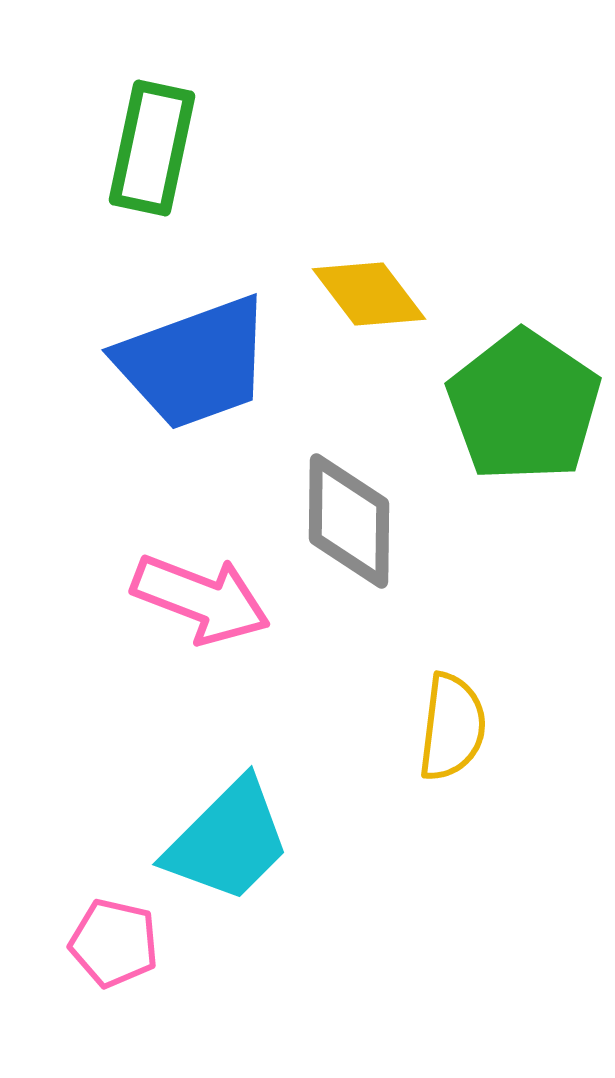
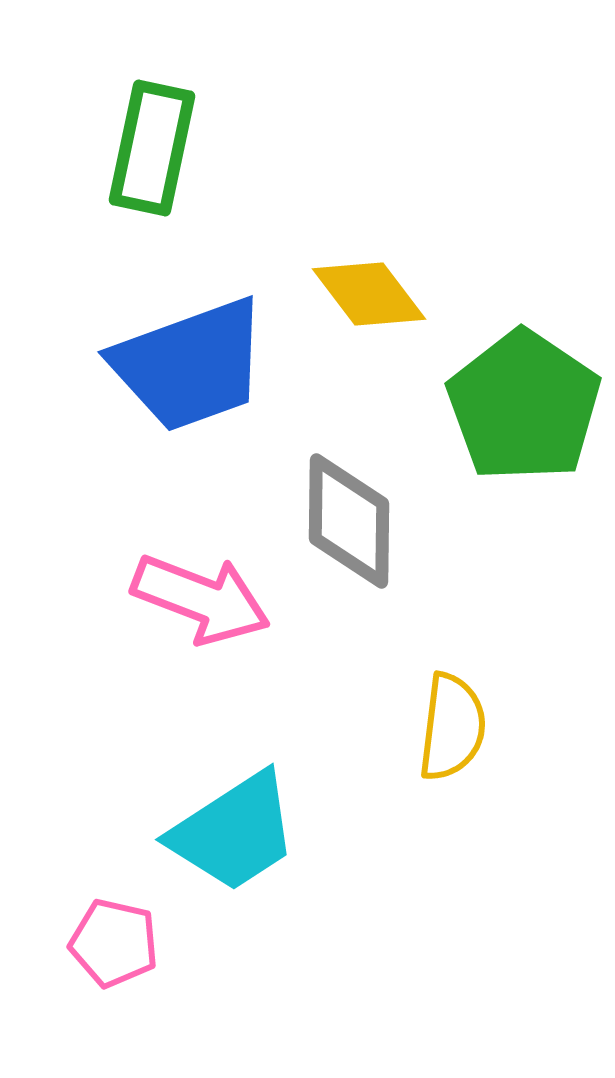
blue trapezoid: moved 4 px left, 2 px down
cyan trapezoid: moved 6 px right, 9 px up; rotated 12 degrees clockwise
